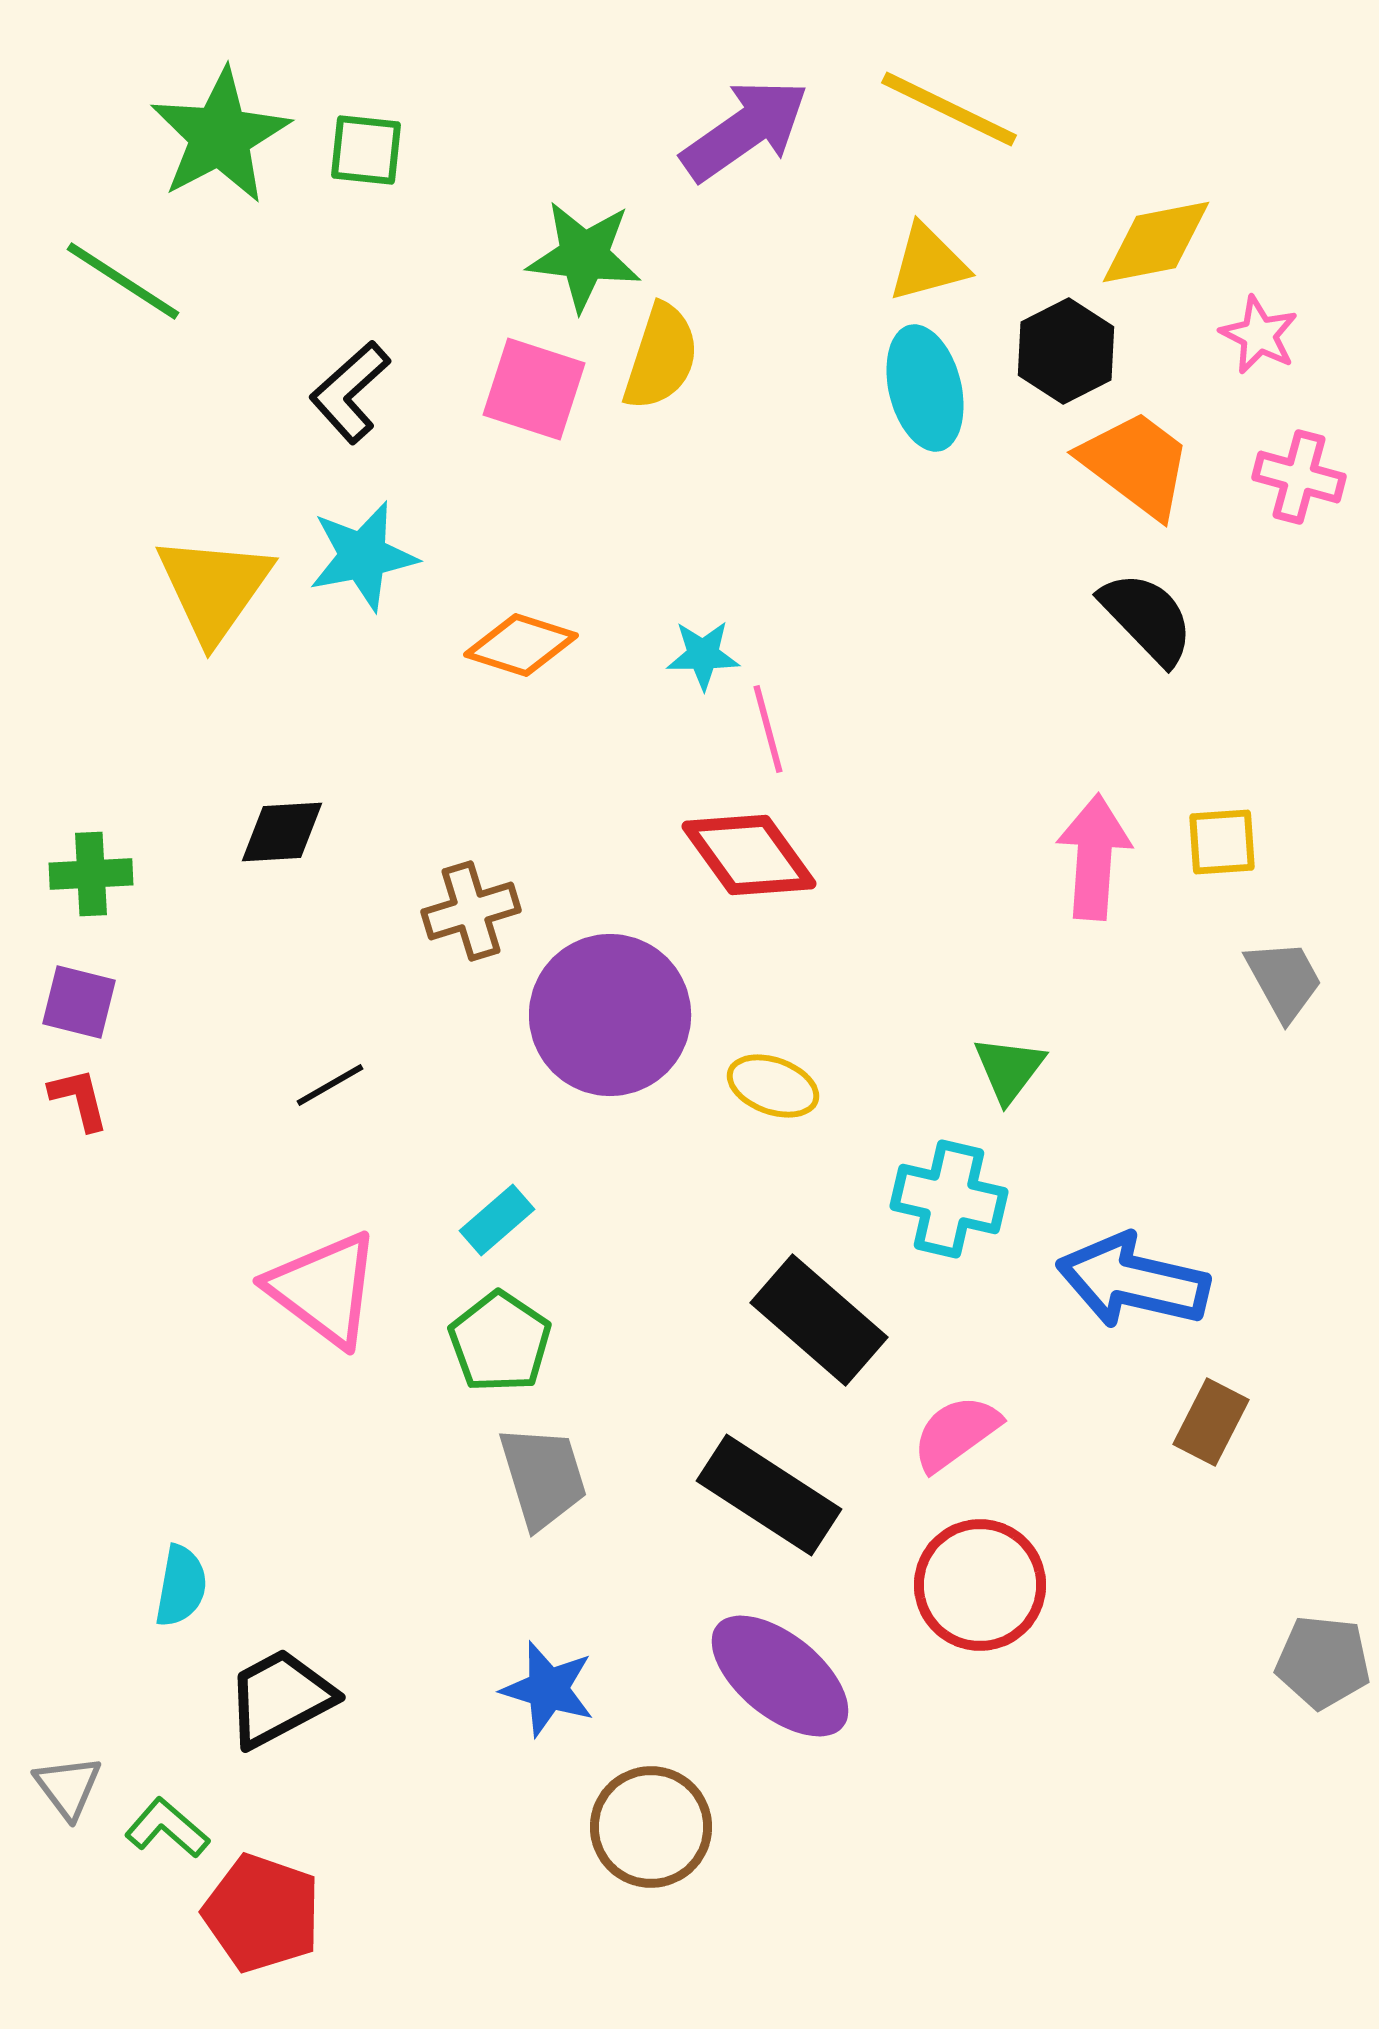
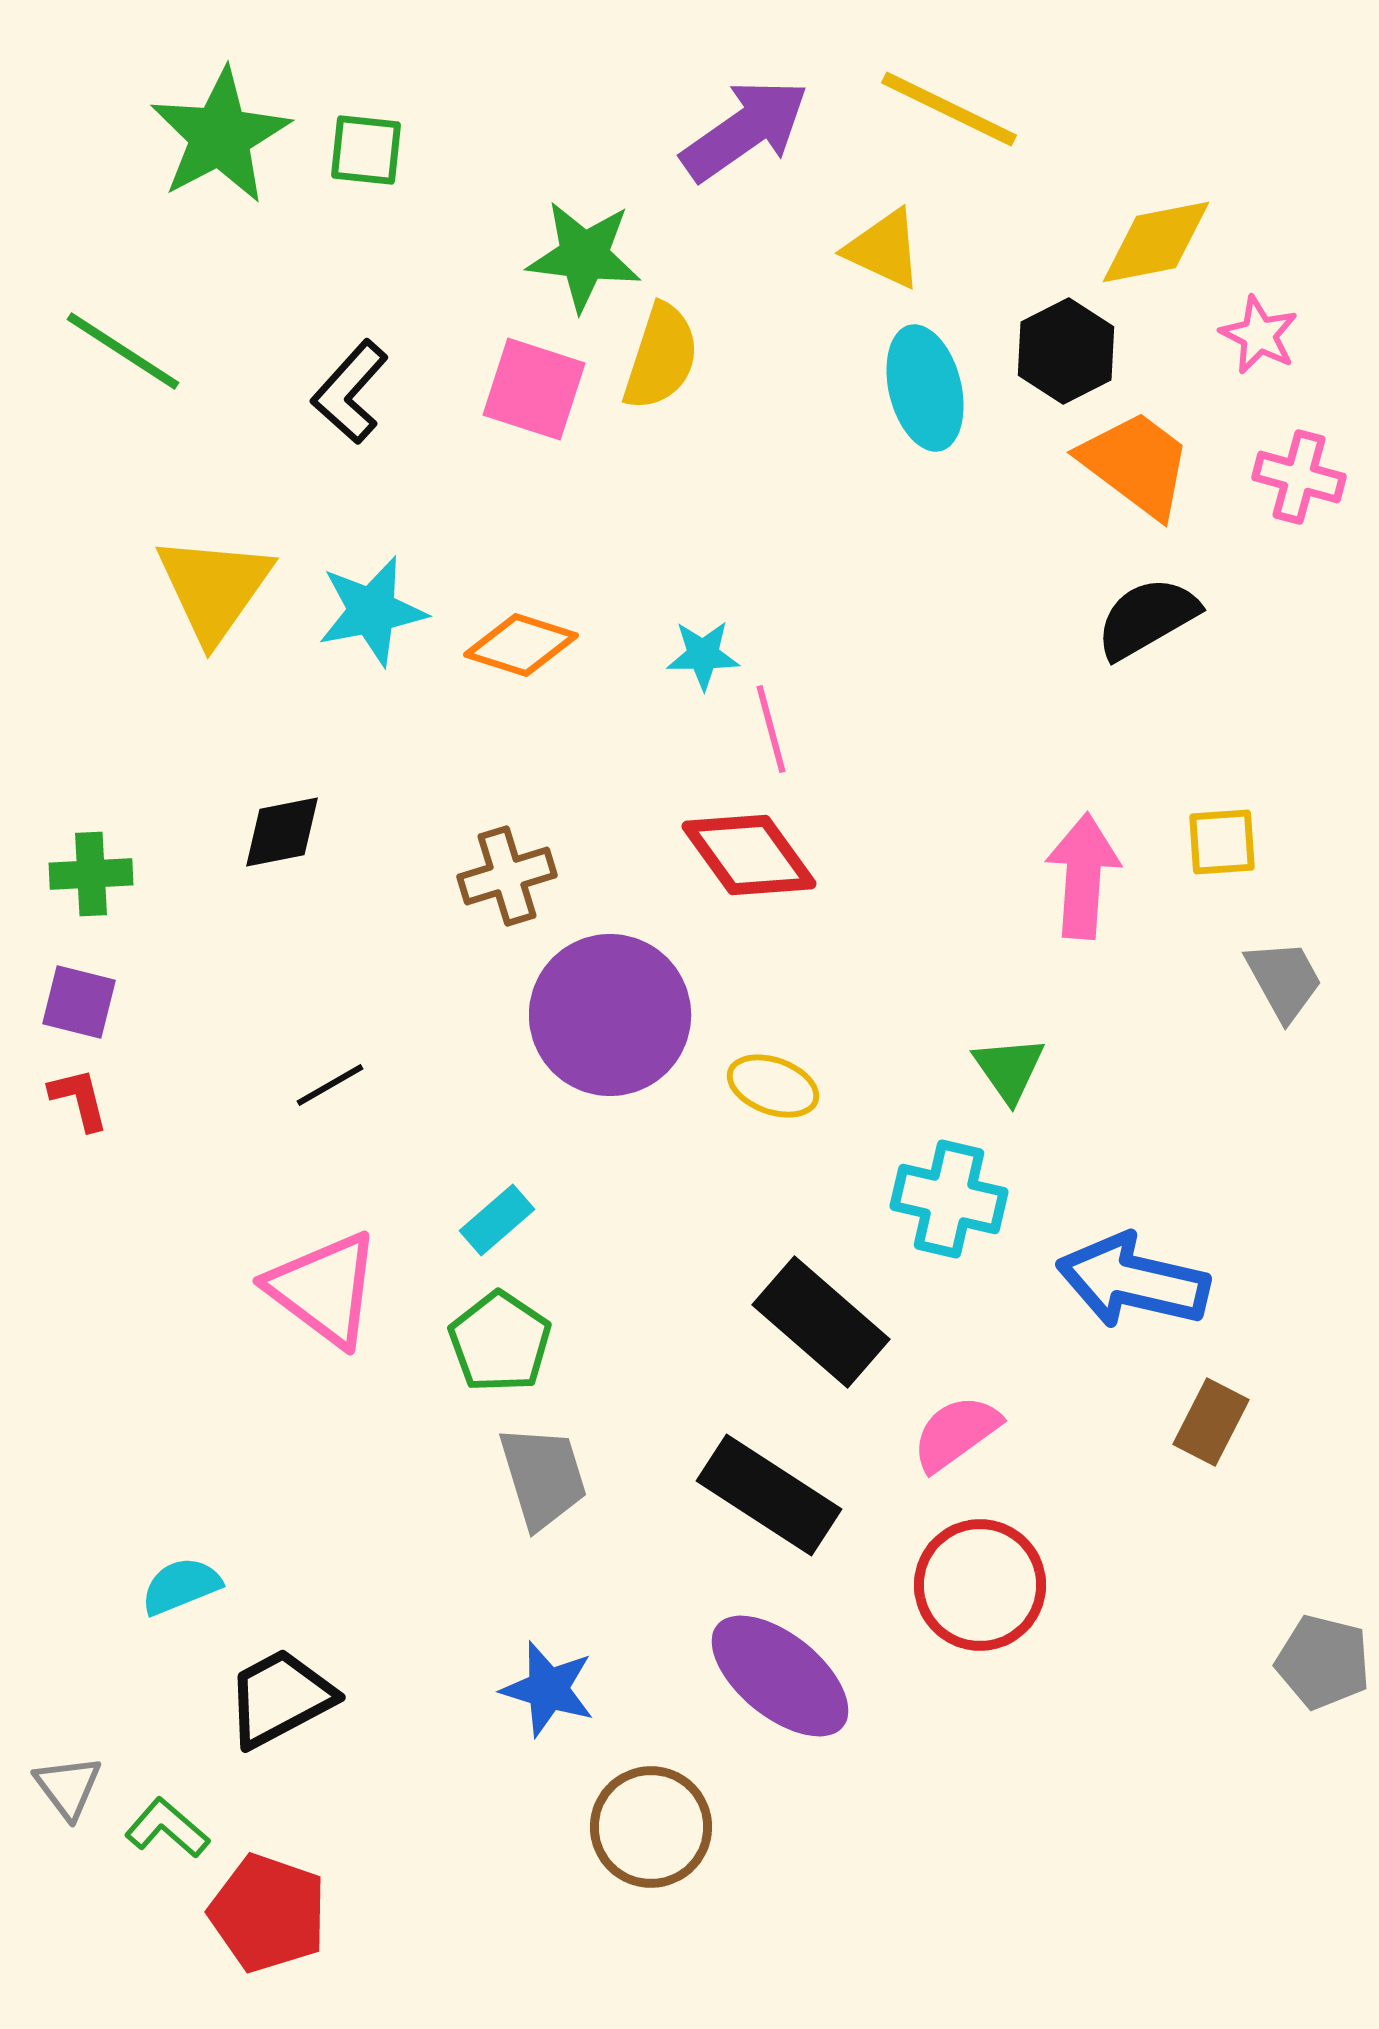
yellow triangle at (928, 263): moved 44 px left, 14 px up; rotated 40 degrees clockwise
green line at (123, 281): moved 70 px down
black L-shape at (350, 392): rotated 6 degrees counterclockwise
cyan star at (363, 556): moved 9 px right, 55 px down
black semicircle at (1147, 618): rotated 76 degrees counterclockwise
pink line at (768, 729): moved 3 px right
black diamond at (282, 832): rotated 8 degrees counterclockwise
pink arrow at (1094, 857): moved 11 px left, 19 px down
brown cross at (471, 911): moved 36 px right, 35 px up
green triangle at (1009, 1069): rotated 12 degrees counterclockwise
black rectangle at (819, 1320): moved 2 px right, 2 px down
cyan semicircle at (181, 1586): rotated 122 degrees counterclockwise
gray pentagon at (1323, 1662): rotated 8 degrees clockwise
red pentagon at (262, 1913): moved 6 px right
